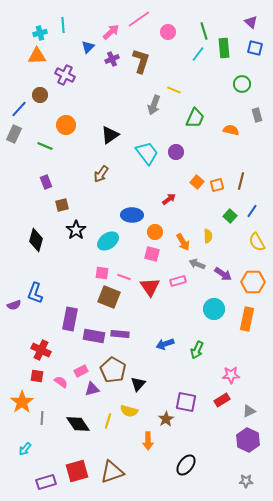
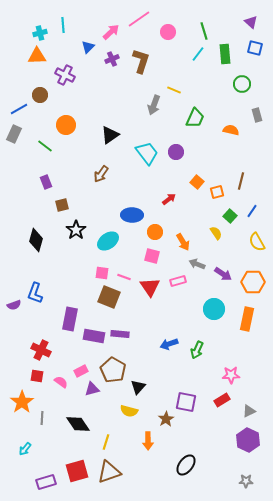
green rectangle at (224, 48): moved 1 px right, 6 px down
blue line at (19, 109): rotated 18 degrees clockwise
green line at (45, 146): rotated 14 degrees clockwise
orange square at (217, 185): moved 7 px down
yellow semicircle at (208, 236): moved 8 px right, 3 px up; rotated 32 degrees counterclockwise
pink square at (152, 254): moved 2 px down
blue arrow at (165, 344): moved 4 px right
black triangle at (138, 384): moved 3 px down
yellow line at (108, 421): moved 2 px left, 21 px down
brown triangle at (112, 472): moved 3 px left
